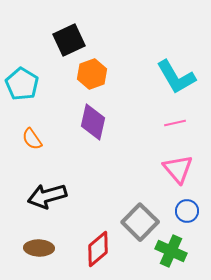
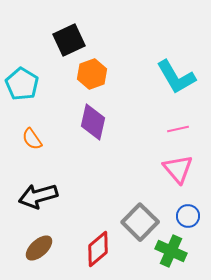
pink line: moved 3 px right, 6 px down
black arrow: moved 9 px left
blue circle: moved 1 px right, 5 px down
brown ellipse: rotated 44 degrees counterclockwise
